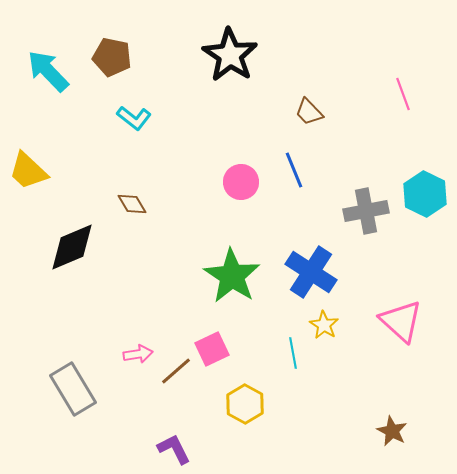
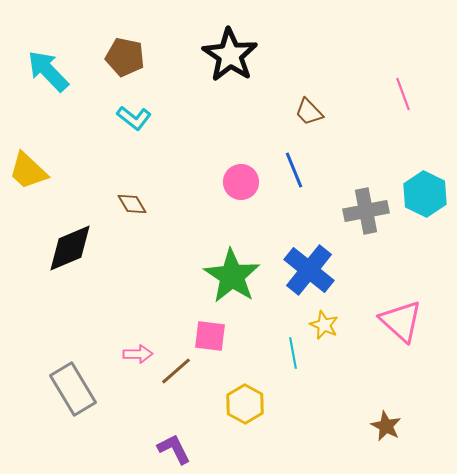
brown pentagon: moved 13 px right
black diamond: moved 2 px left, 1 px down
blue cross: moved 2 px left, 2 px up; rotated 6 degrees clockwise
yellow star: rotated 8 degrees counterclockwise
pink square: moved 2 px left, 13 px up; rotated 32 degrees clockwise
pink arrow: rotated 8 degrees clockwise
brown star: moved 6 px left, 5 px up
